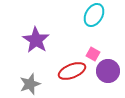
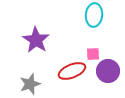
cyan ellipse: rotated 25 degrees counterclockwise
pink square: rotated 32 degrees counterclockwise
